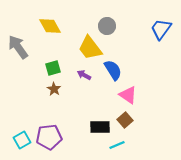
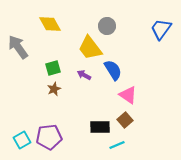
yellow diamond: moved 2 px up
brown star: rotated 16 degrees clockwise
